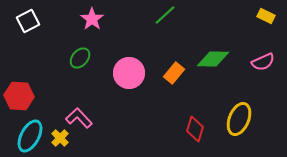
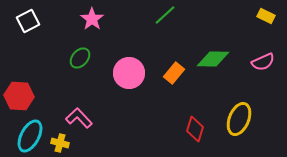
yellow cross: moved 5 px down; rotated 30 degrees counterclockwise
